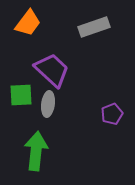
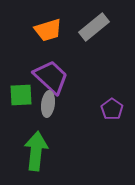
orange trapezoid: moved 20 px right, 7 px down; rotated 36 degrees clockwise
gray rectangle: rotated 20 degrees counterclockwise
purple trapezoid: moved 1 px left, 7 px down
purple pentagon: moved 5 px up; rotated 15 degrees counterclockwise
